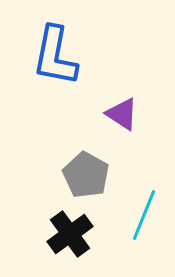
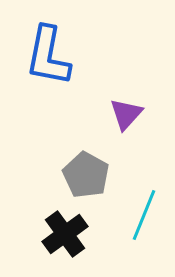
blue L-shape: moved 7 px left
purple triangle: moved 4 px right; rotated 39 degrees clockwise
black cross: moved 5 px left
